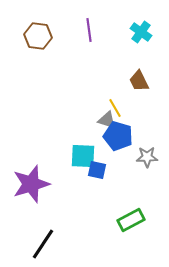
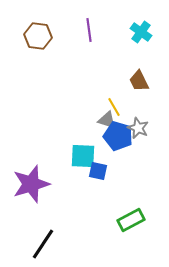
yellow line: moved 1 px left, 1 px up
gray star: moved 9 px left, 29 px up; rotated 25 degrees clockwise
blue square: moved 1 px right, 1 px down
